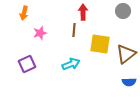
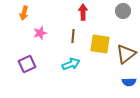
brown line: moved 1 px left, 6 px down
